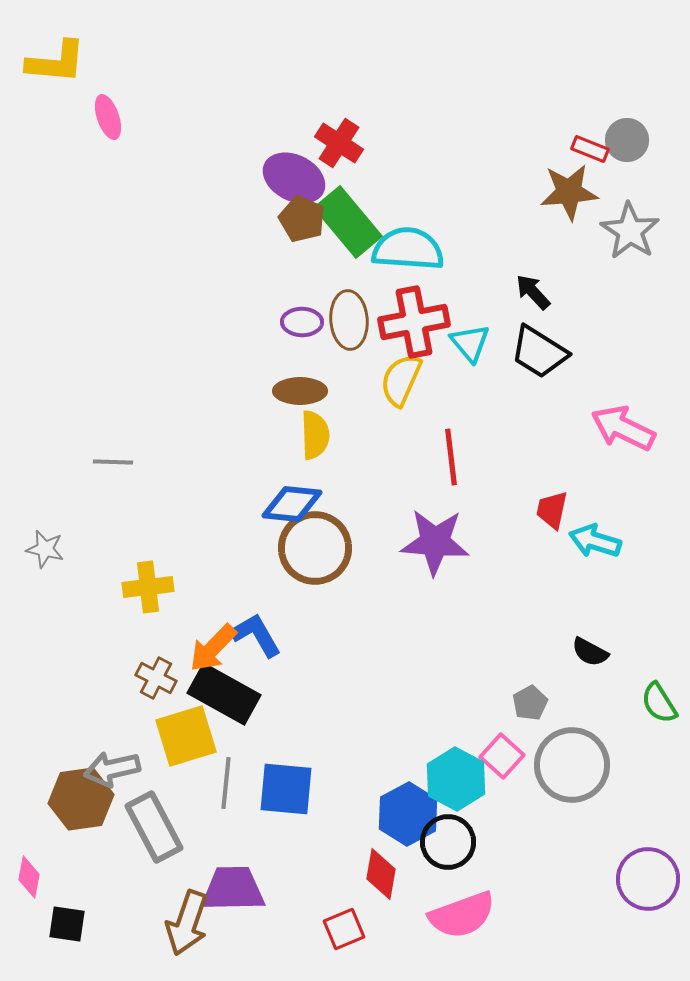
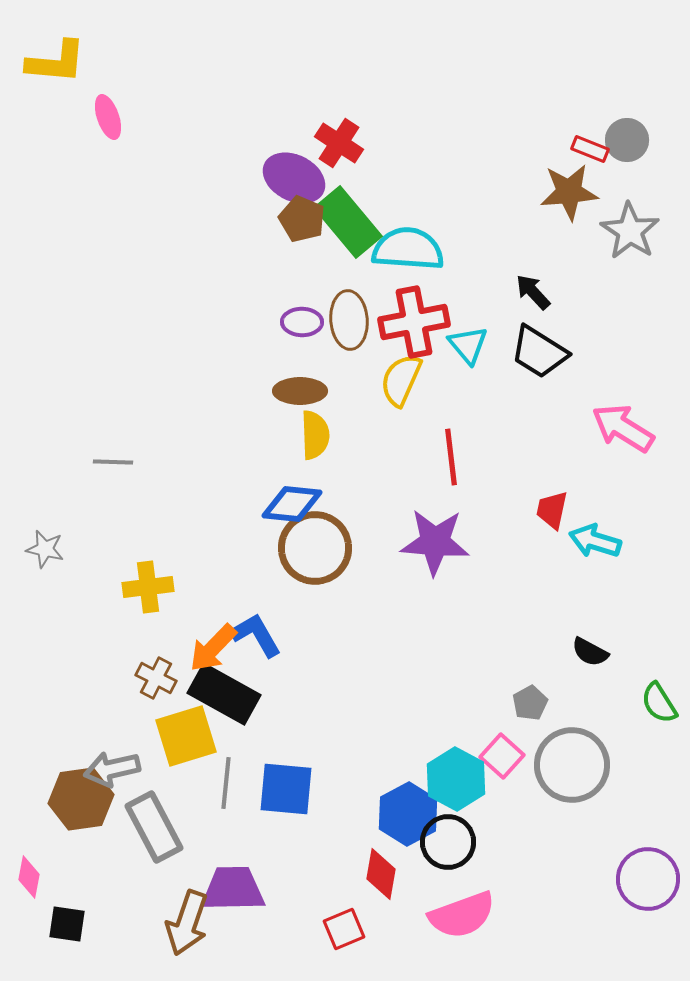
cyan triangle at (470, 343): moved 2 px left, 2 px down
pink arrow at (623, 428): rotated 6 degrees clockwise
